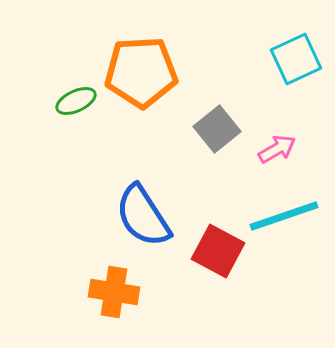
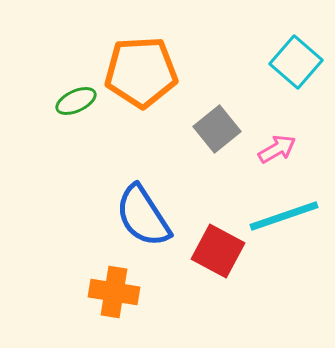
cyan square: moved 3 px down; rotated 24 degrees counterclockwise
